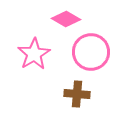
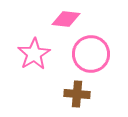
pink diamond: rotated 24 degrees counterclockwise
pink circle: moved 2 px down
